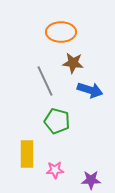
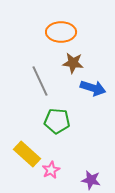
gray line: moved 5 px left
blue arrow: moved 3 px right, 2 px up
green pentagon: rotated 10 degrees counterclockwise
yellow rectangle: rotated 48 degrees counterclockwise
pink star: moved 4 px left; rotated 24 degrees counterclockwise
purple star: rotated 12 degrees clockwise
